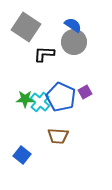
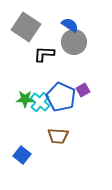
blue semicircle: moved 3 px left
purple square: moved 2 px left, 2 px up
